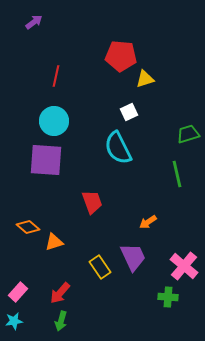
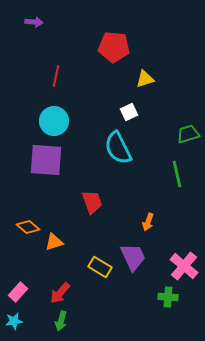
purple arrow: rotated 42 degrees clockwise
red pentagon: moved 7 px left, 9 px up
orange arrow: rotated 36 degrees counterclockwise
yellow rectangle: rotated 25 degrees counterclockwise
